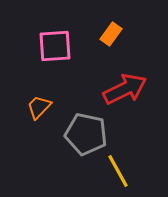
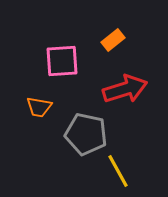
orange rectangle: moved 2 px right, 6 px down; rotated 15 degrees clockwise
pink square: moved 7 px right, 15 px down
red arrow: rotated 9 degrees clockwise
orange trapezoid: rotated 124 degrees counterclockwise
